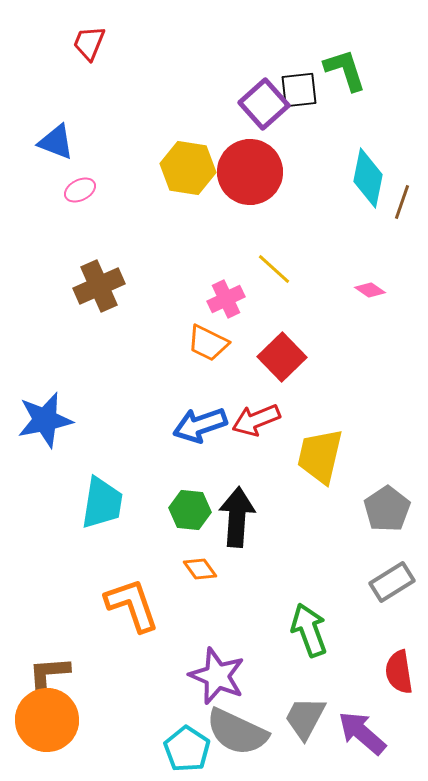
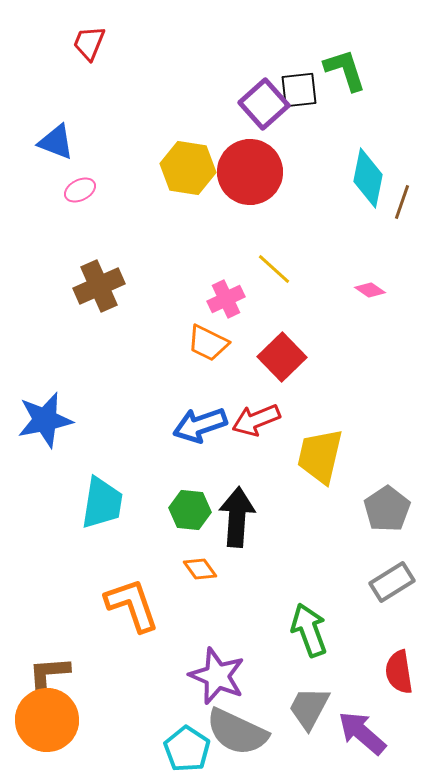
gray trapezoid: moved 4 px right, 10 px up
